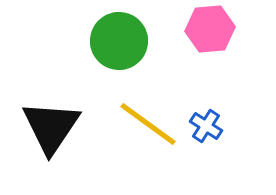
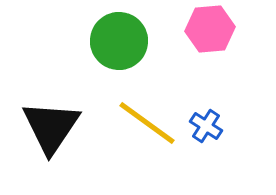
yellow line: moved 1 px left, 1 px up
